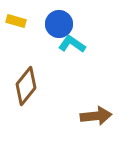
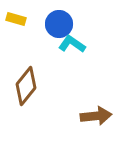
yellow rectangle: moved 2 px up
